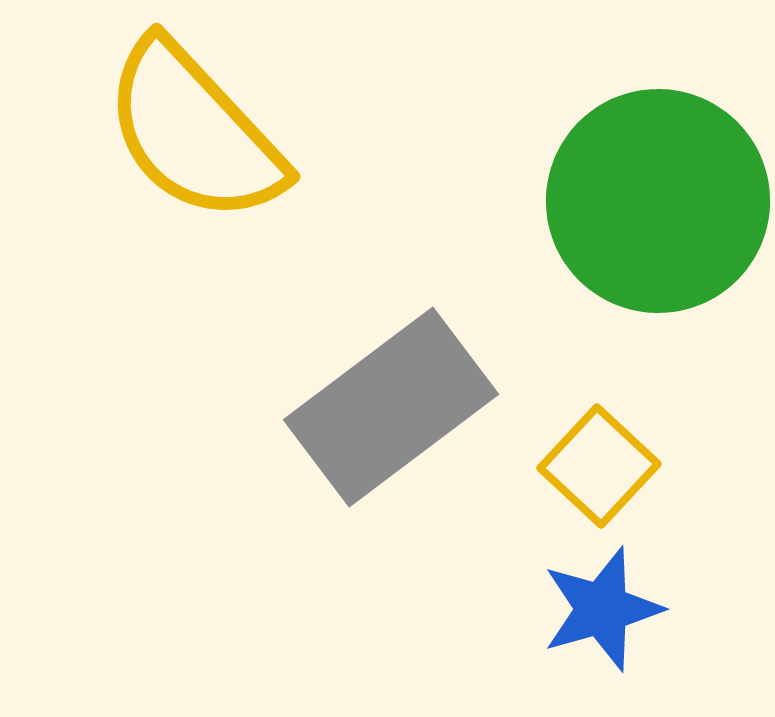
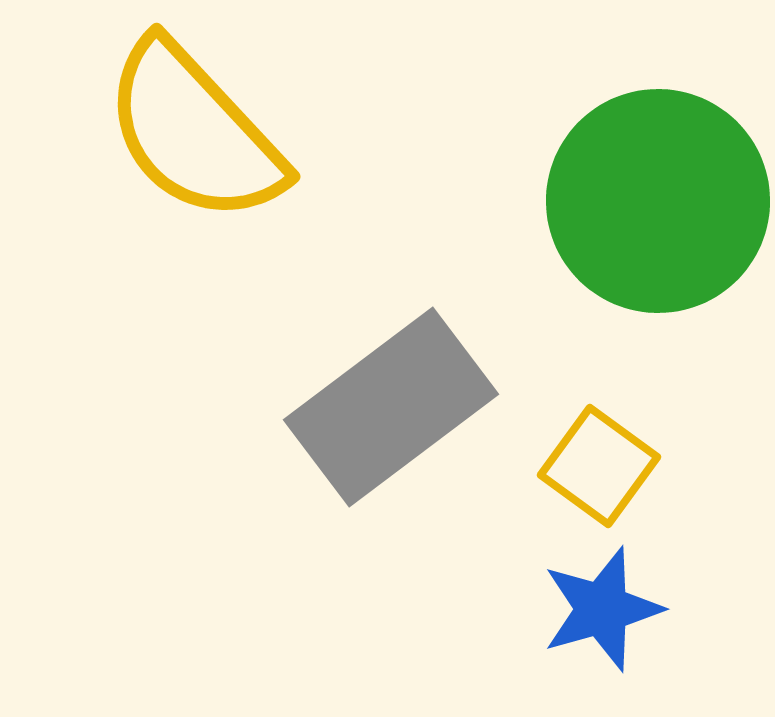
yellow square: rotated 7 degrees counterclockwise
